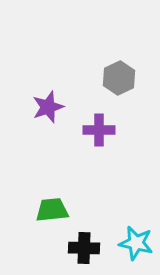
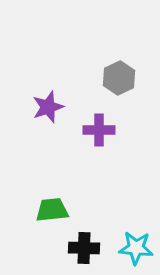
cyan star: moved 5 px down; rotated 8 degrees counterclockwise
